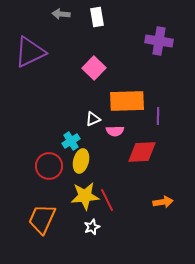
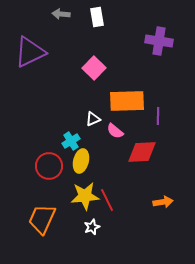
pink semicircle: rotated 42 degrees clockwise
